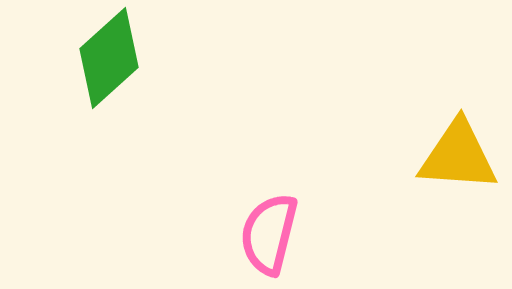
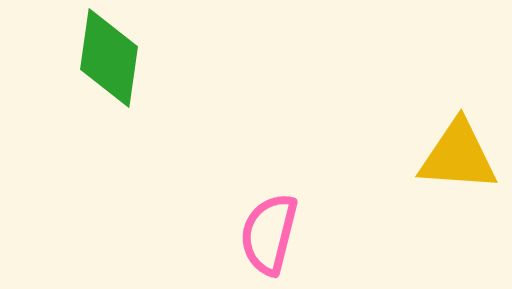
green diamond: rotated 40 degrees counterclockwise
